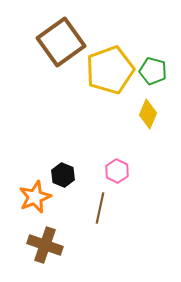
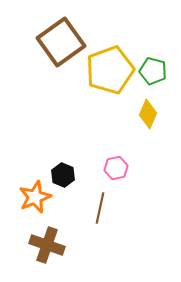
pink hexagon: moved 1 px left, 3 px up; rotated 20 degrees clockwise
brown cross: moved 2 px right
